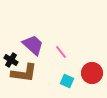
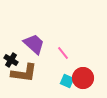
purple trapezoid: moved 1 px right, 1 px up
pink line: moved 2 px right, 1 px down
red circle: moved 9 px left, 5 px down
